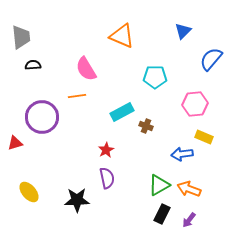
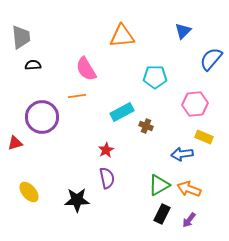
orange triangle: rotated 28 degrees counterclockwise
